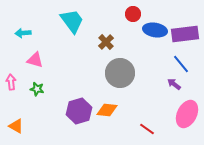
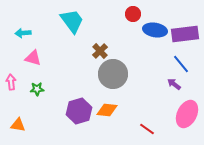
brown cross: moved 6 px left, 9 px down
pink triangle: moved 2 px left, 2 px up
gray circle: moved 7 px left, 1 px down
green star: rotated 16 degrees counterclockwise
orange triangle: moved 2 px right, 1 px up; rotated 21 degrees counterclockwise
